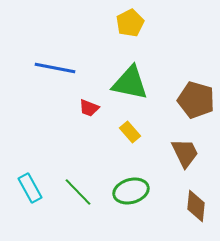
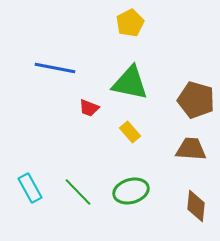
brown trapezoid: moved 6 px right, 4 px up; rotated 60 degrees counterclockwise
